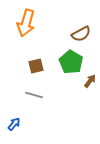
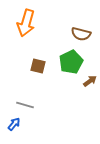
brown semicircle: rotated 42 degrees clockwise
green pentagon: rotated 15 degrees clockwise
brown square: moved 2 px right; rotated 28 degrees clockwise
brown arrow: rotated 16 degrees clockwise
gray line: moved 9 px left, 10 px down
